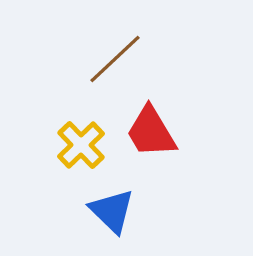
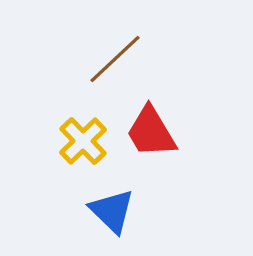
yellow cross: moved 2 px right, 4 px up
